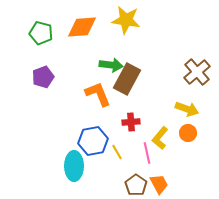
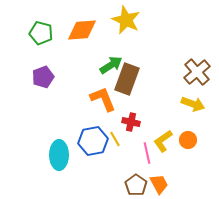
yellow star: rotated 16 degrees clockwise
orange diamond: moved 3 px down
green arrow: rotated 40 degrees counterclockwise
brown rectangle: rotated 8 degrees counterclockwise
orange L-shape: moved 5 px right, 5 px down
yellow arrow: moved 6 px right, 5 px up
red cross: rotated 18 degrees clockwise
orange circle: moved 7 px down
yellow L-shape: moved 3 px right, 3 px down; rotated 15 degrees clockwise
yellow line: moved 2 px left, 13 px up
cyan ellipse: moved 15 px left, 11 px up
